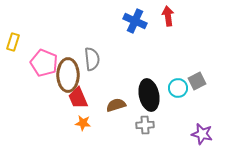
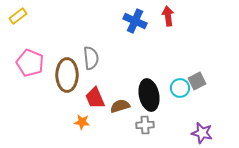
yellow rectangle: moved 5 px right, 26 px up; rotated 36 degrees clockwise
gray semicircle: moved 1 px left, 1 px up
pink pentagon: moved 14 px left
brown ellipse: moved 1 px left
cyan circle: moved 2 px right
red trapezoid: moved 17 px right
brown semicircle: moved 4 px right, 1 px down
orange star: moved 1 px left, 1 px up
purple star: moved 1 px up
